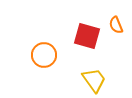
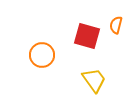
orange semicircle: rotated 36 degrees clockwise
orange circle: moved 2 px left
